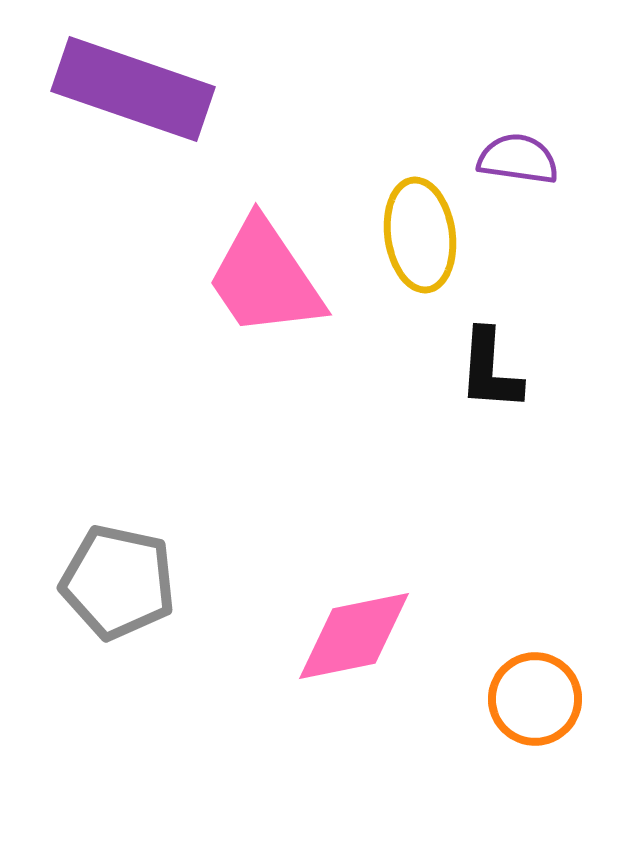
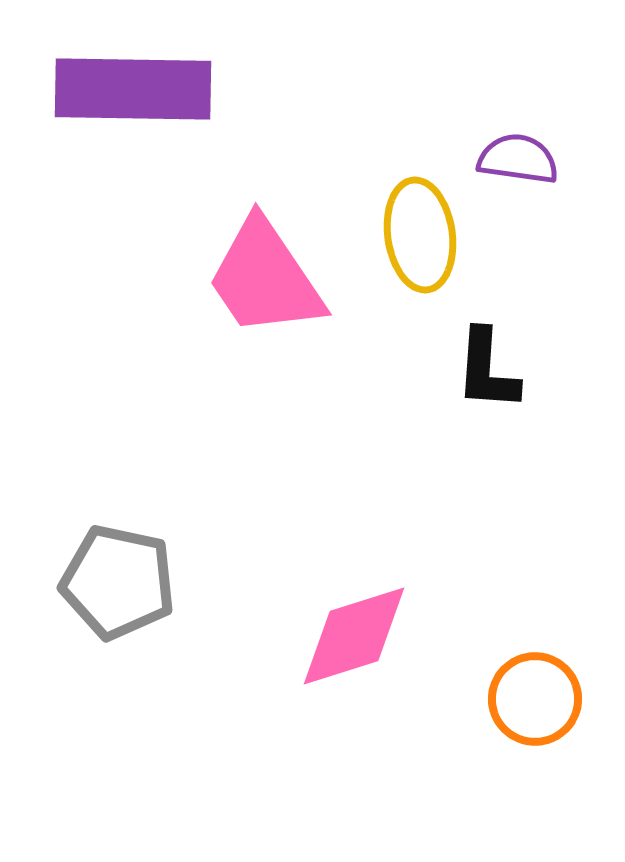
purple rectangle: rotated 18 degrees counterclockwise
black L-shape: moved 3 px left
pink diamond: rotated 6 degrees counterclockwise
